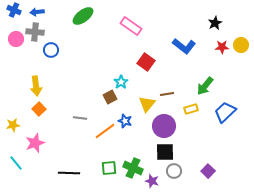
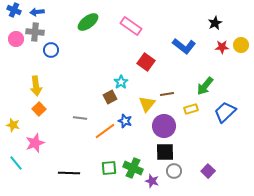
green ellipse: moved 5 px right, 6 px down
yellow star: rotated 24 degrees clockwise
